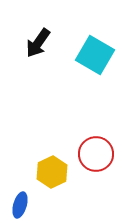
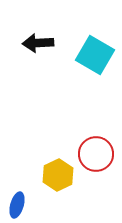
black arrow: rotated 52 degrees clockwise
yellow hexagon: moved 6 px right, 3 px down
blue ellipse: moved 3 px left
